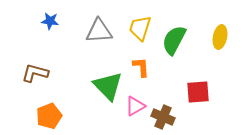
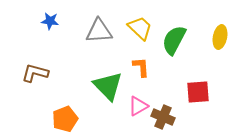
yellow trapezoid: rotated 116 degrees clockwise
pink triangle: moved 3 px right
orange pentagon: moved 16 px right, 3 px down
